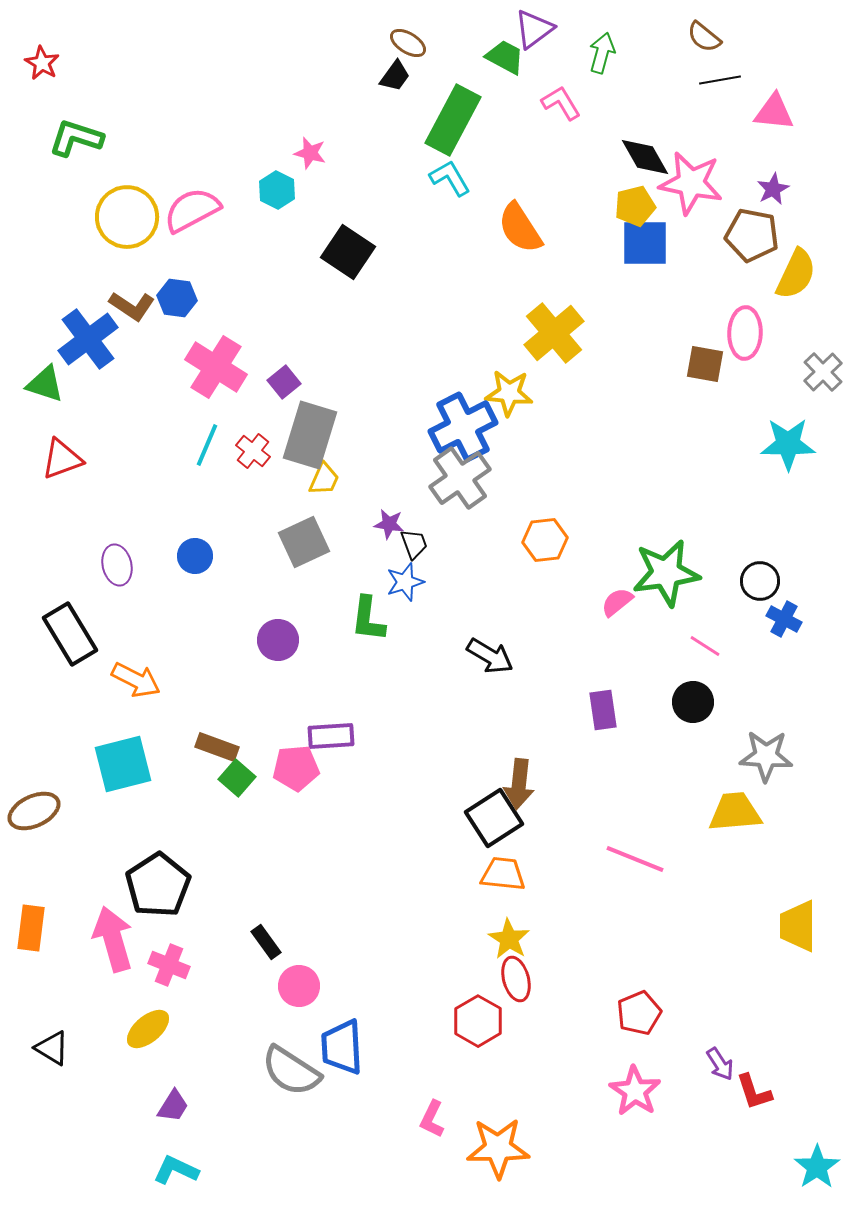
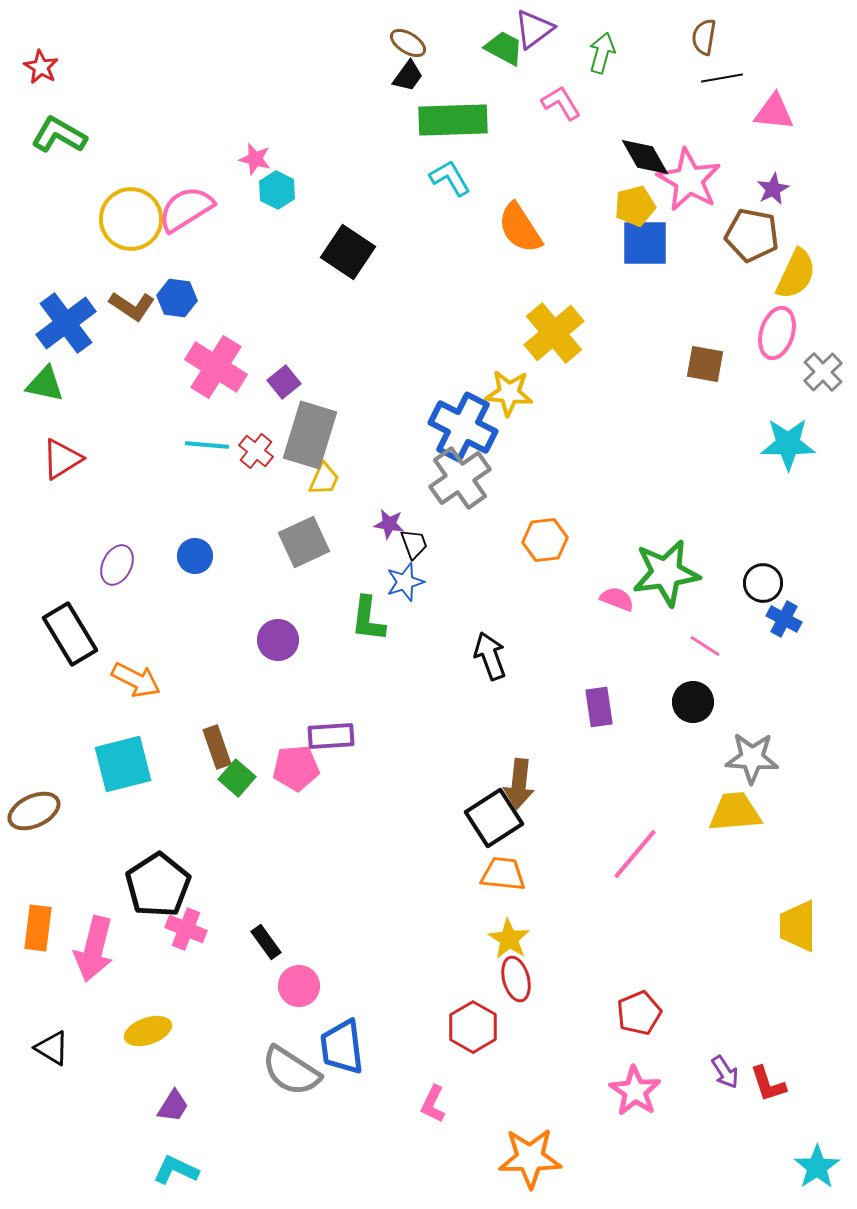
brown semicircle at (704, 37): rotated 60 degrees clockwise
green trapezoid at (505, 57): moved 1 px left, 9 px up
red star at (42, 63): moved 1 px left, 4 px down
black trapezoid at (395, 76): moved 13 px right
black line at (720, 80): moved 2 px right, 2 px up
green rectangle at (453, 120): rotated 60 degrees clockwise
green L-shape at (76, 138): moved 17 px left, 3 px up; rotated 12 degrees clockwise
pink star at (310, 153): moved 55 px left, 6 px down
pink star at (691, 183): moved 2 px left, 3 px up; rotated 18 degrees clockwise
pink semicircle at (192, 210): moved 6 px left, 1 px up; rotated 4 degrees counterclockwise
yellow circle at (127, 217): moved 4 px right, 2 px down
pink ellipse at (745, 333): moved 32 px right; rotated 15 degrees clockwise
blue cross at (88, 339): moved 22 px left, 16 px up
green triangle at (45, 384): rotated 6 degrees counterclockwise
blue cross at (463, 427): rotated 36 degrees counterclockwise
cyan line at (207, 445): rotated 72 degrees clockwise
red cross at (253, 451): moved 3 px right
red triangle at (62, 459): rotated 12 degrees counterclockwise
purple ellipse at (117, 565): rotated 39 degrees clockwise
black circle at (760, 581): moved 3 px right, 2 px down
pink semicircle at (617, 602): moved 3 px up; rotated 60 degrees clockwise
black arrow at (490, 656): rotated 141 degrees counterclockwise
purple rectangle at (603, 710): moved 4 px left, 3 px up
brown rectangle at (217, 747): rotated 51 degrees clockwise
gray star at (766, 756): moved 14 px left, 2 px down
pink line at (635, 859): moved 5 px up; rotated 72 degrees counterclockwise
orange rectangle at (31, 928): moved 7 px right
pink arrow at (113, 939): moved 19 px left, 10 px down; rotated 150 degrees counterclockwise
pink cross at (169, 965): moved 17 px right, 36 px up
red hexagon at (478, 1021): moved 5 px left, 6 px down
yellow ellipse at (148, 1029): moved 2 px down; rotated 21 degrees clockwise
blue trapezoid at (342, 1047): rotated 4 degrees counterclockwise
purple arrow at (720, 1064): moved 5 px right, 8 px down
red L-shape at (754, 1092): moved 14 px right, 8 px up
pink L-shape at (432, 1119): moved 1 px right, 15 px up
orange star at (498, 1148): moved 32 px right, 10 px down
